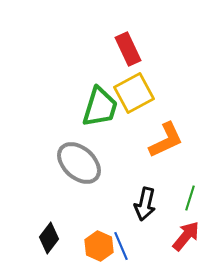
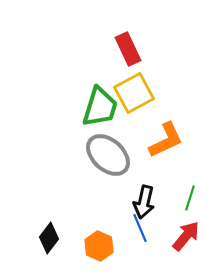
gray ellipse: moved 29 px right, 8 px up
black arrow: moved 1 px left, 2 px up
blue line: moved 19 px right, 18 px up
